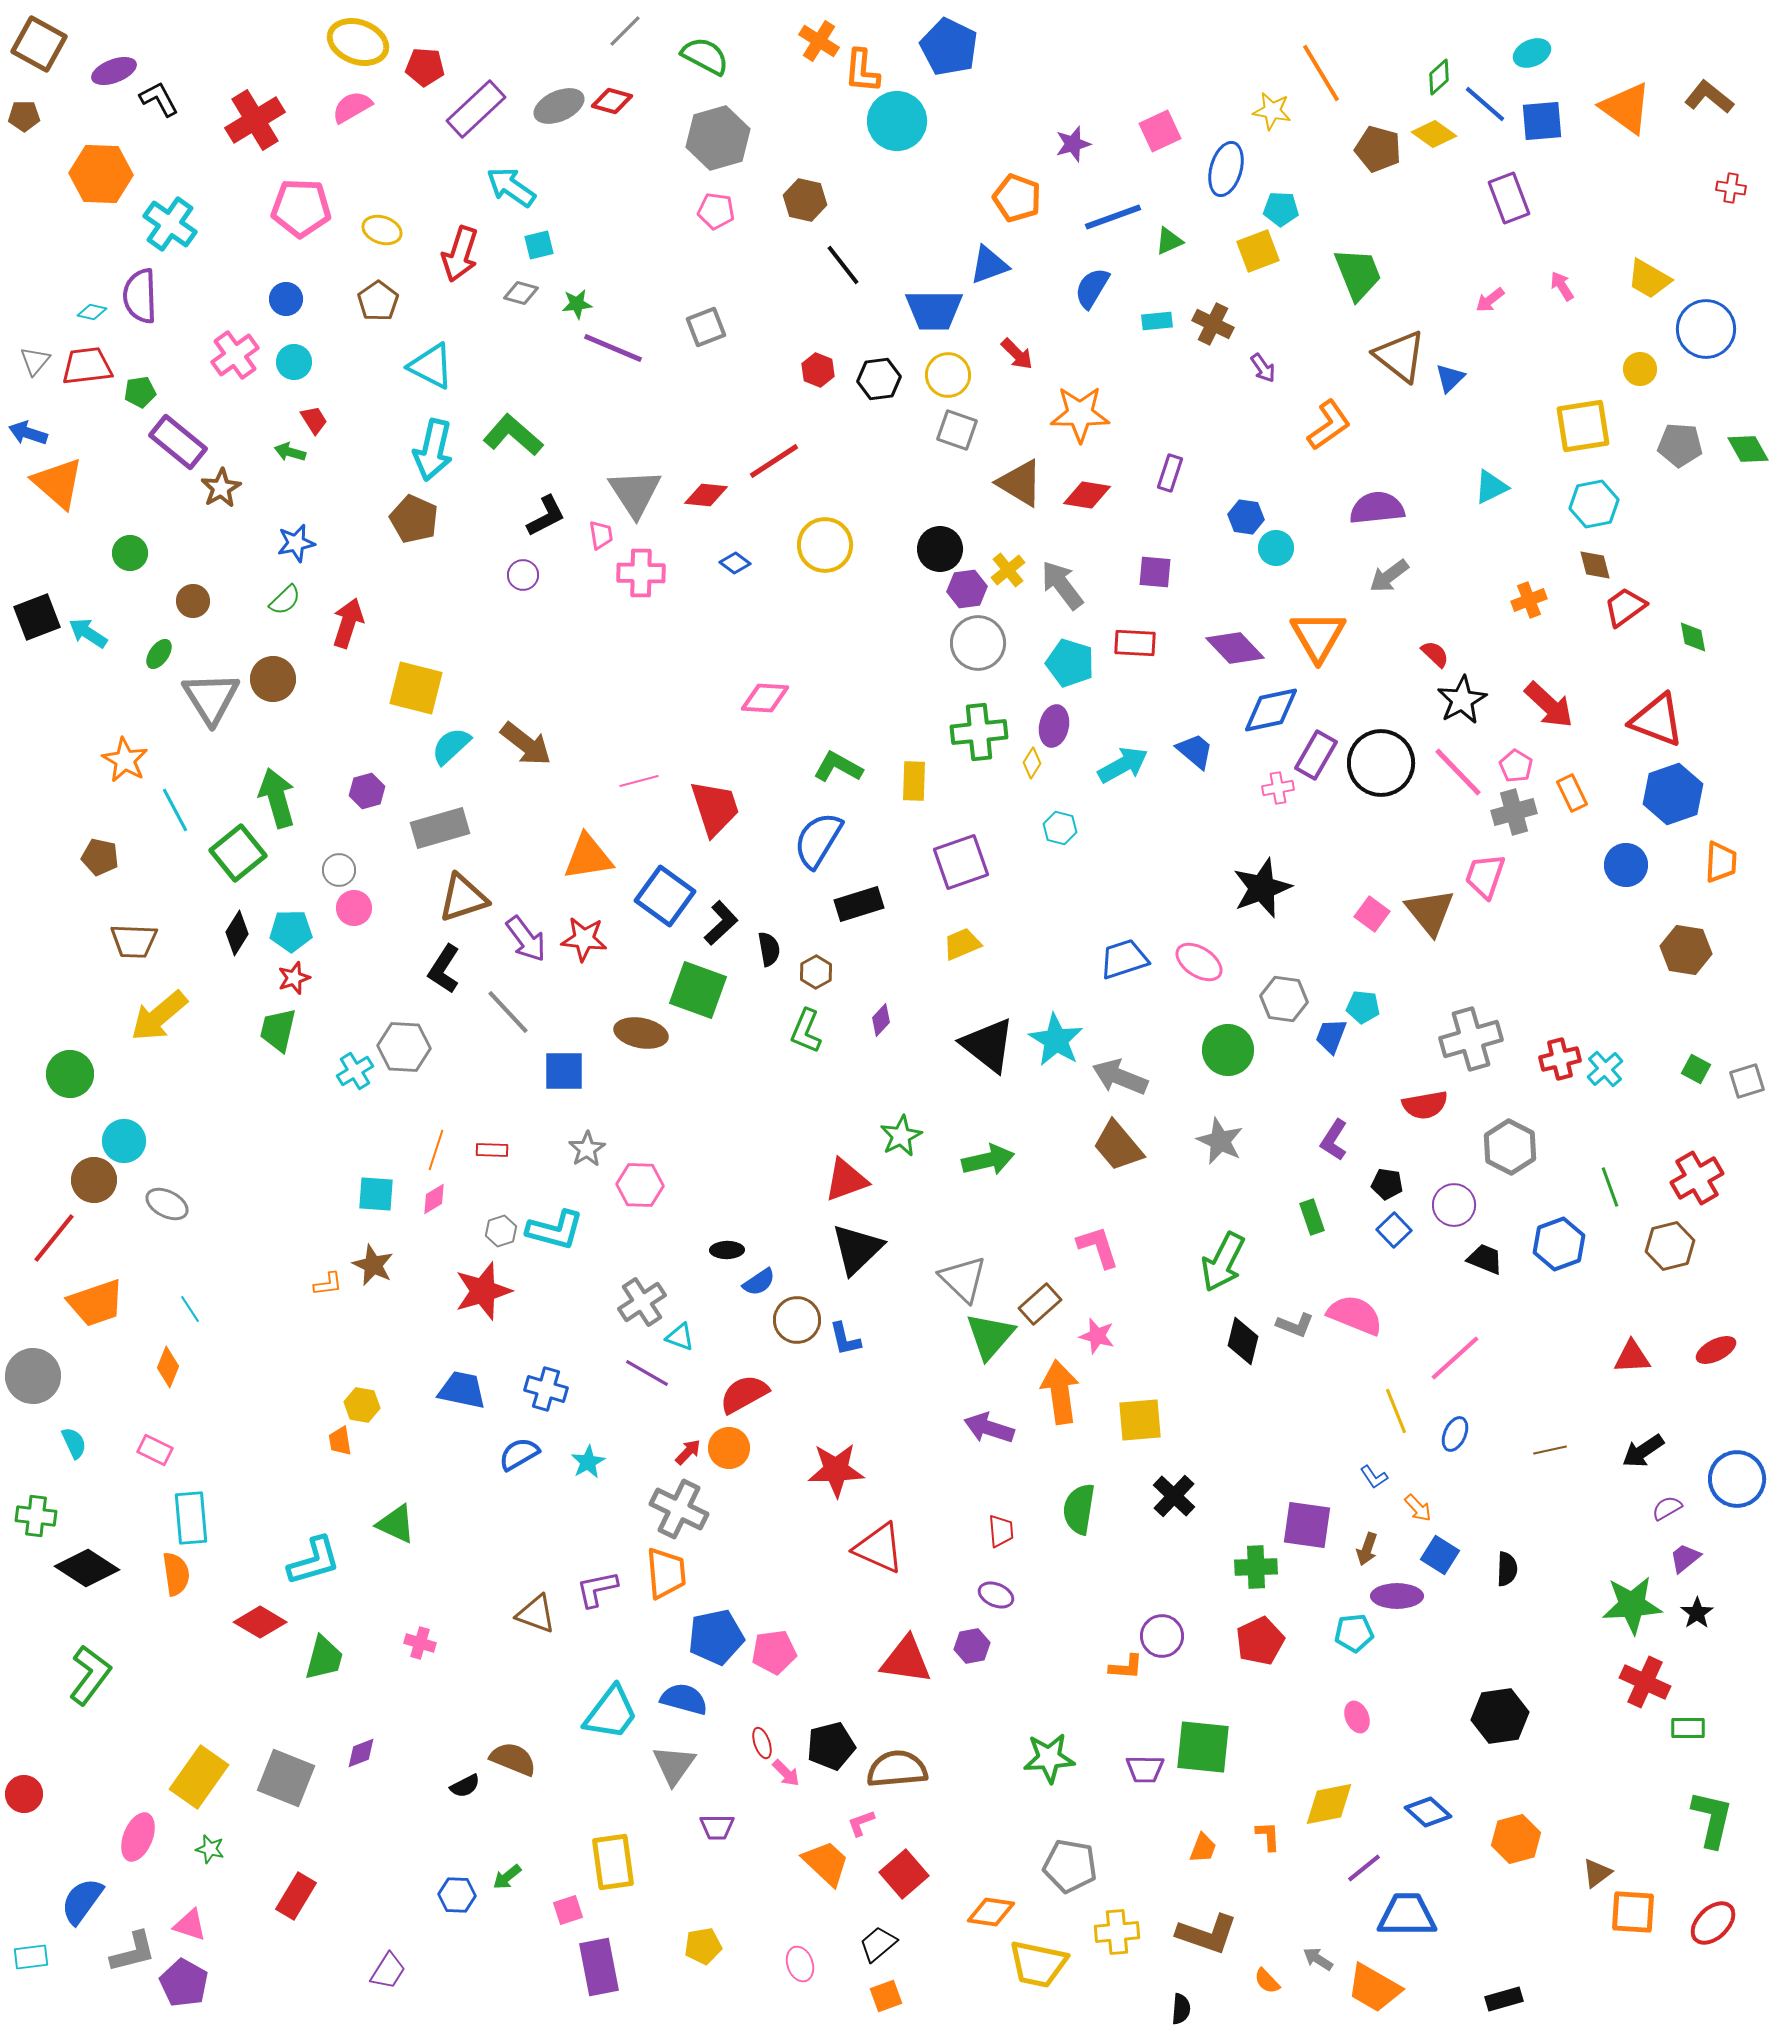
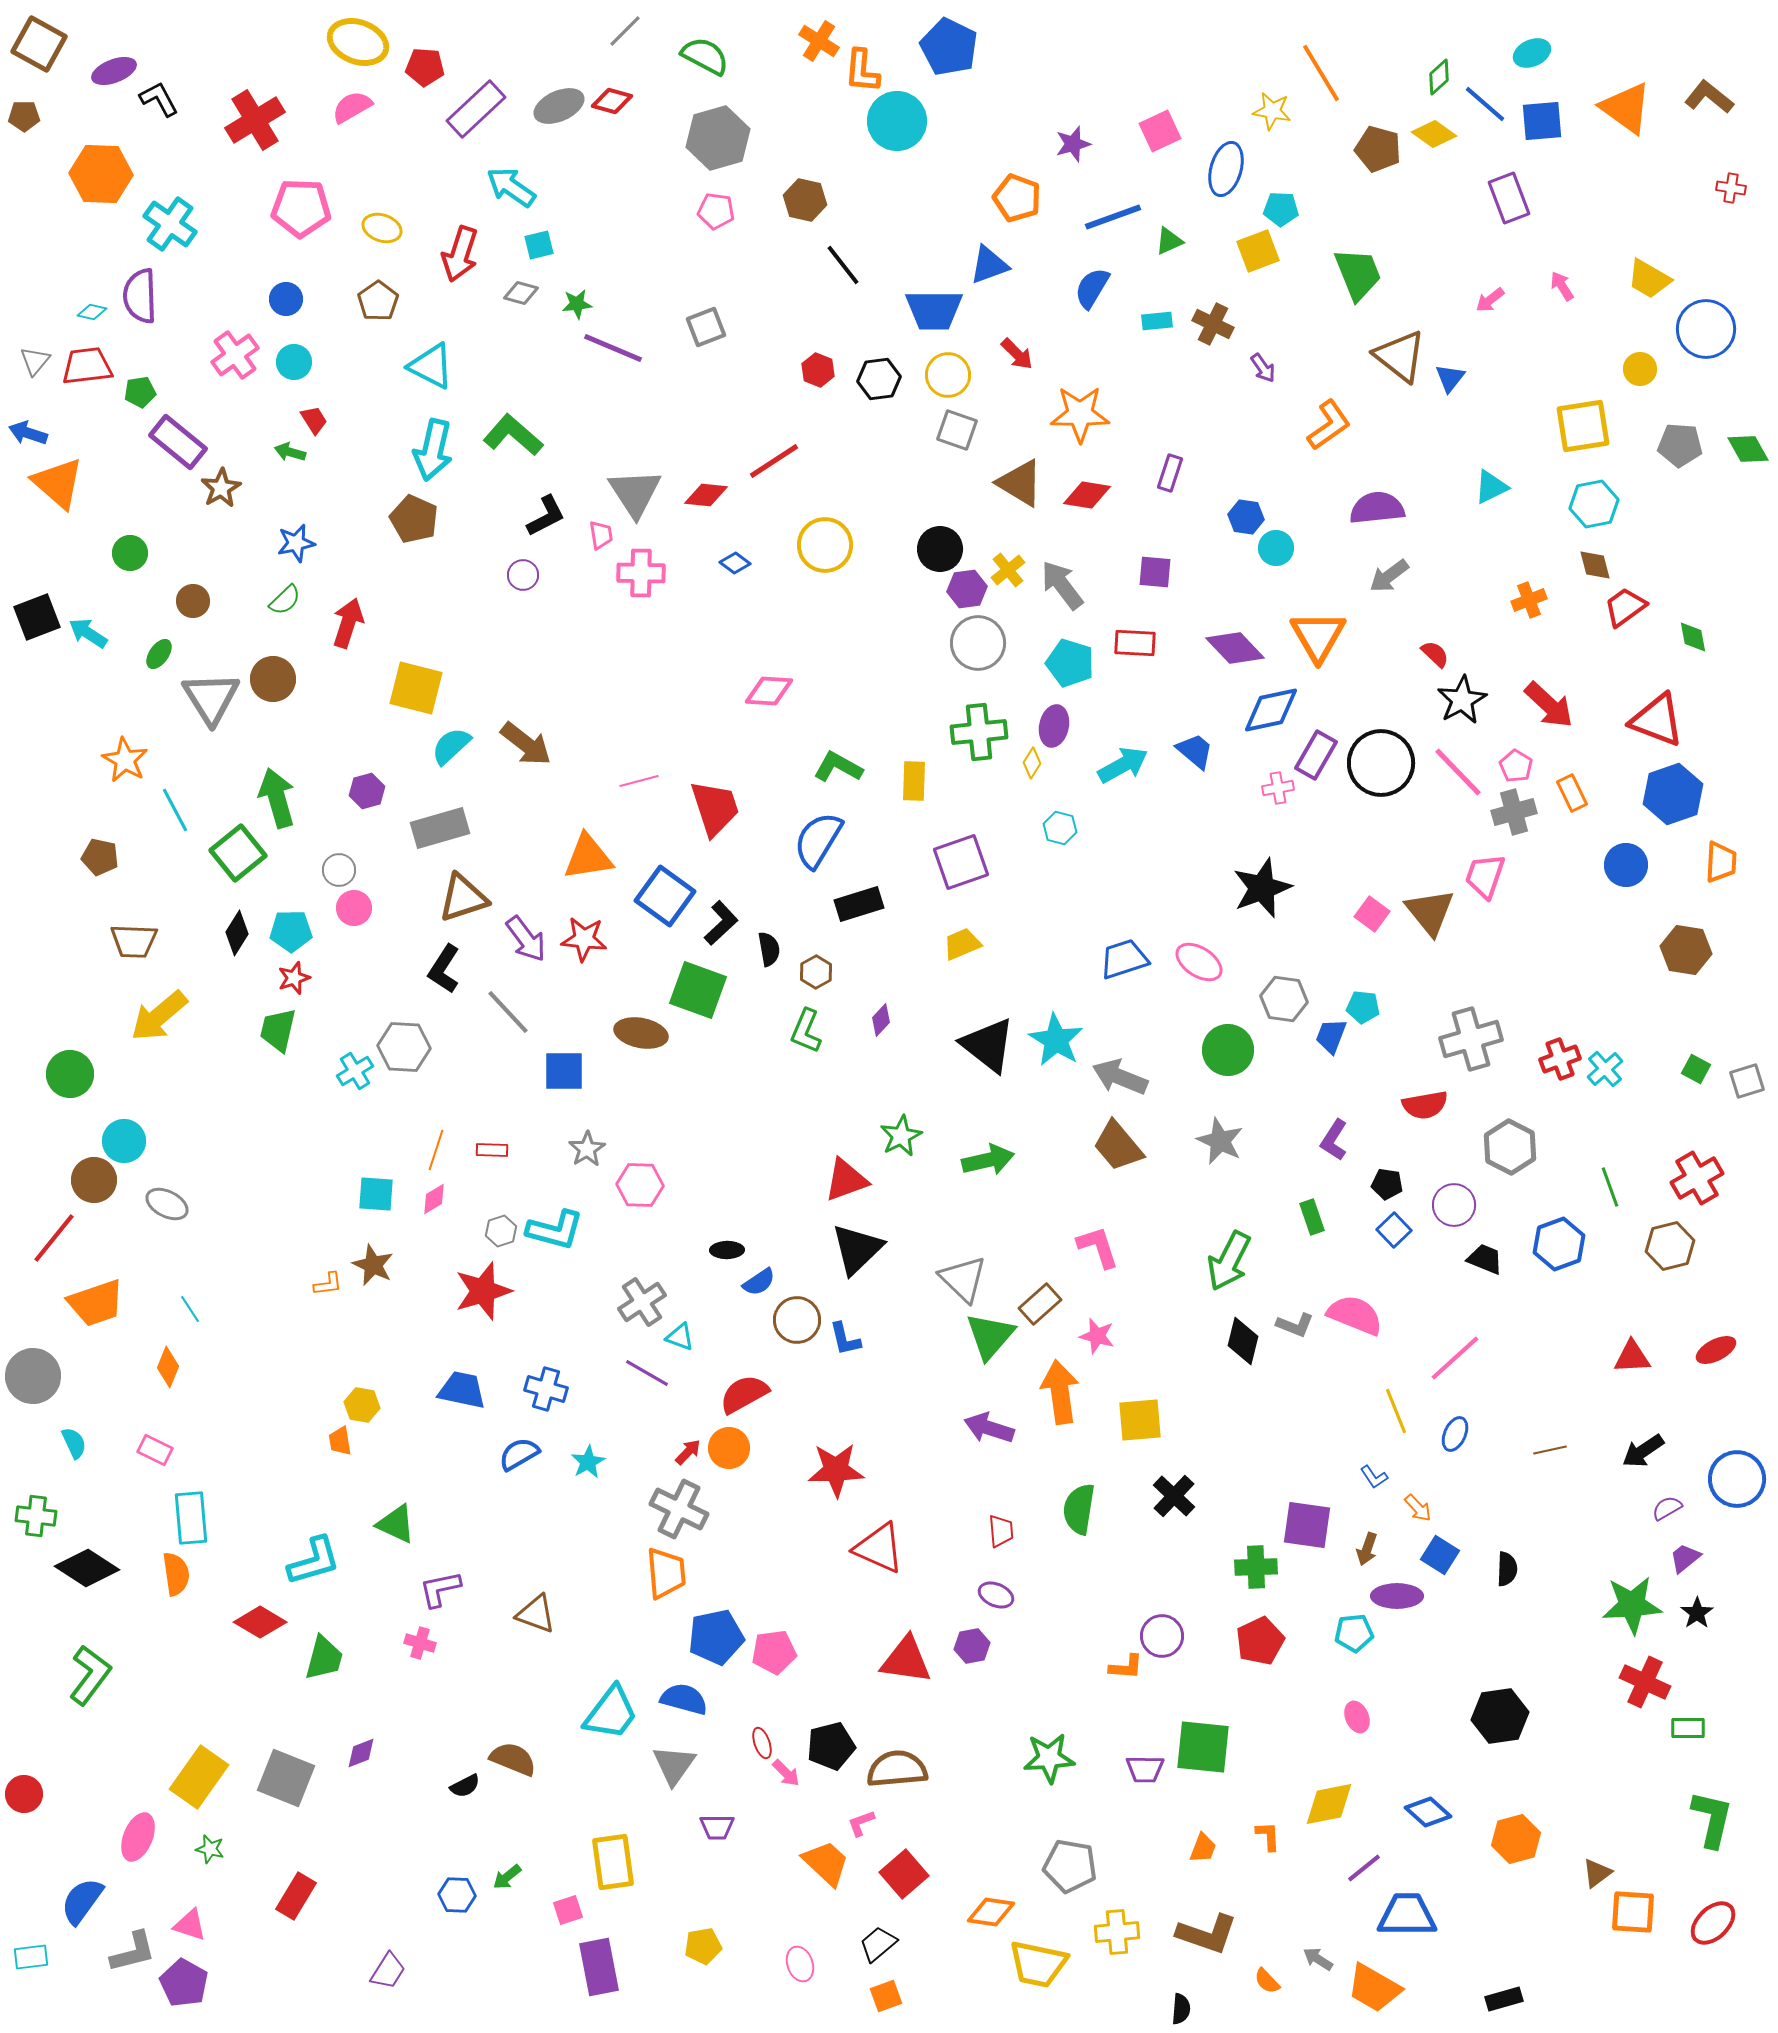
yellow ellipse at (382, 230): moved 2 px up
blue triangle at (1450, 378): rotated 8 degrees counterclockwise
pink diamond at (765, 698): moved 4 px right, 7 px up
red cross at (1560, 1059): rotated 6 degrees counterclockwise
green arrow at (1223, 1262): moved 6 px right, 1 px up
purple L-shape at (597, 1589): moved 157 px left
